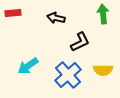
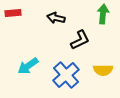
green arrow: rotated 12 degrees clockwise
black L-shape: moved 2 px up
blue cross: moved 2 px left
